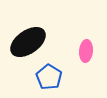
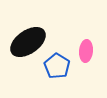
blue pentagon: moved 8 px right, 11 px up
